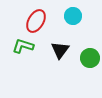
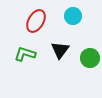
green L-shape: moved 2 px right, 8 px down
